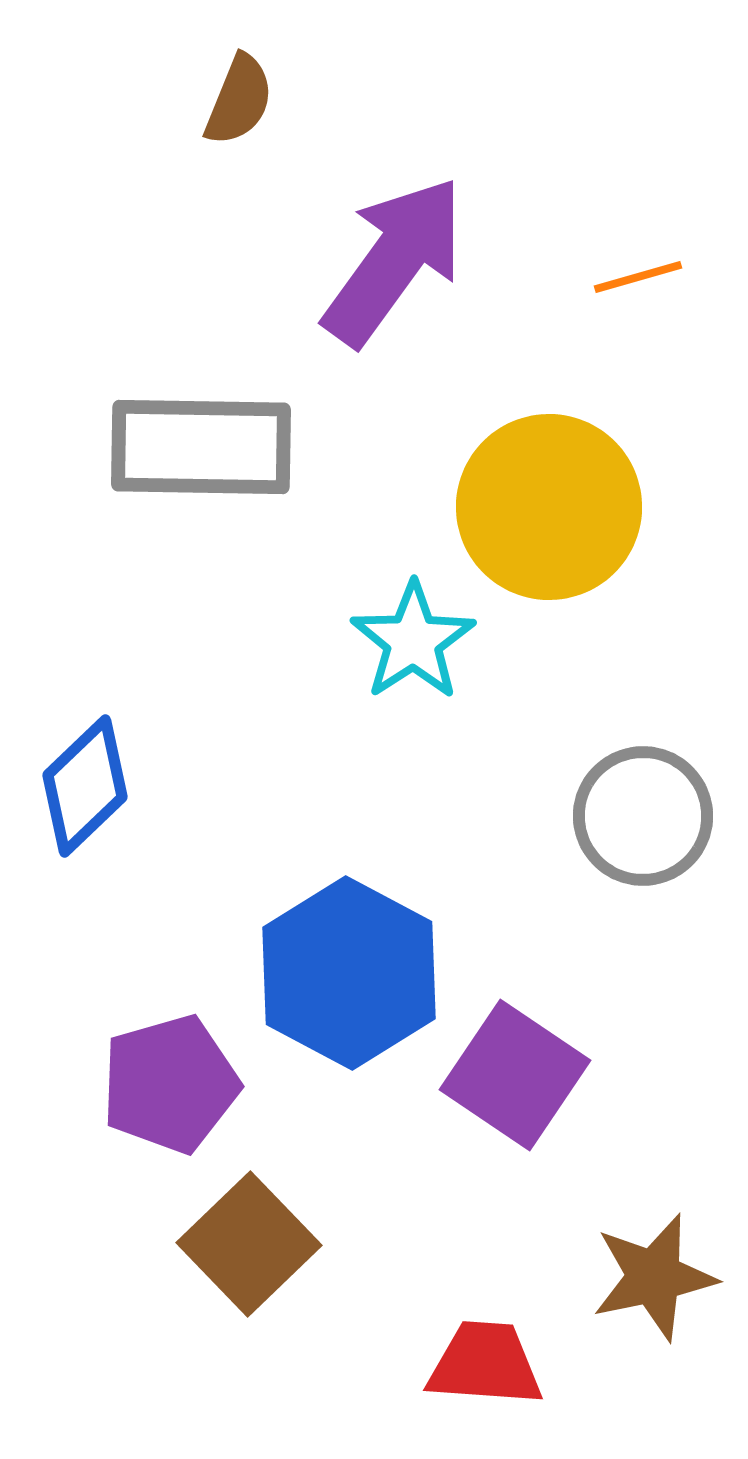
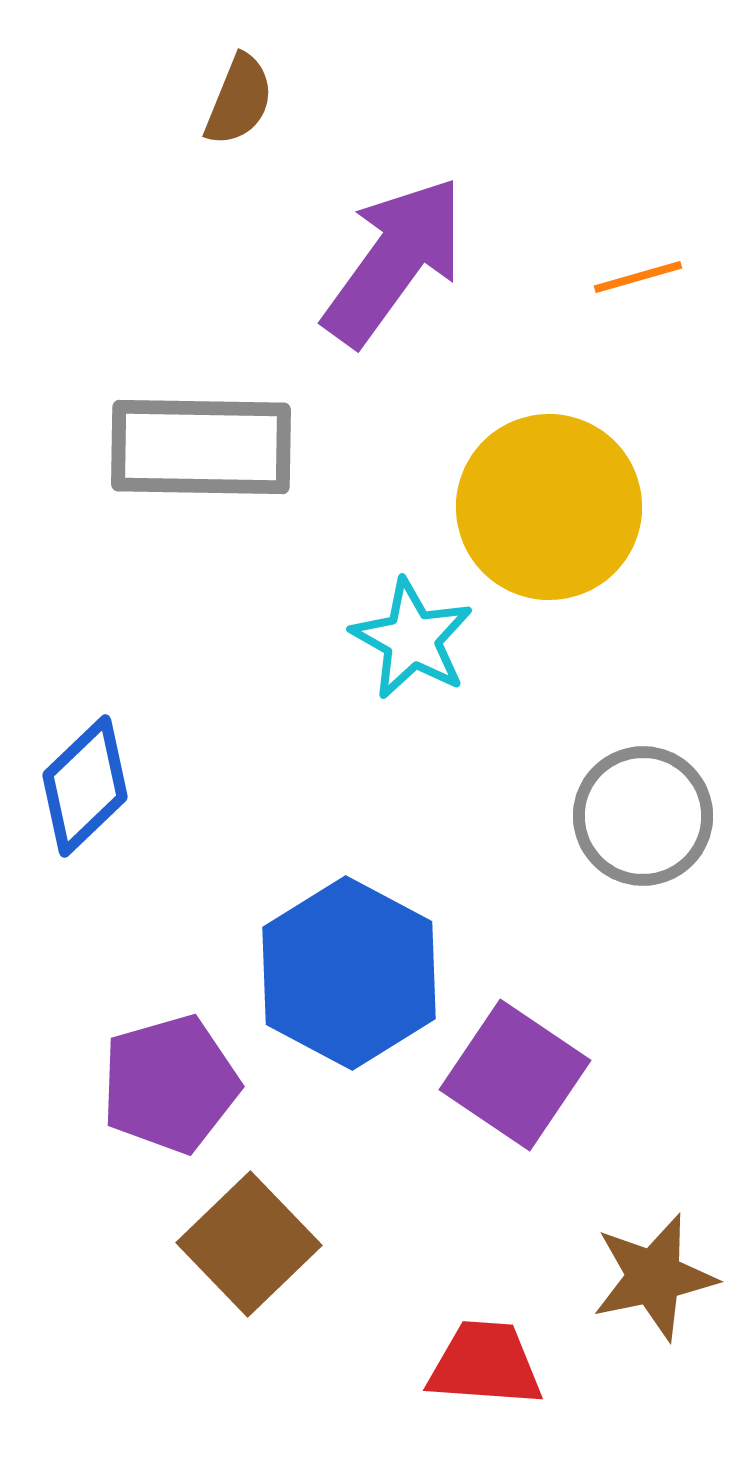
cyan star: moved 1 px left, 2 px up; rotated 10 degrees counterclockwise
